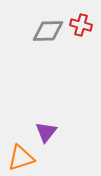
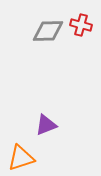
purple triangle: moved 7 px up; rotated 30 degrees clockwise
